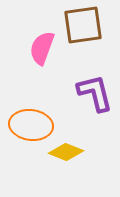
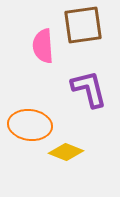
pink semicircle: moved 1 px right, 2 px up; rotated 24 degrees counterclockwise
purple L-shape: moved 6 px left, 4 px up
orange ellipse: moved 1 px left
